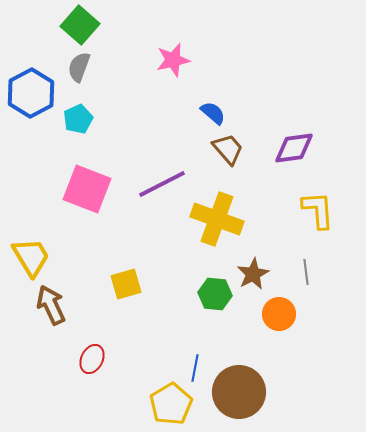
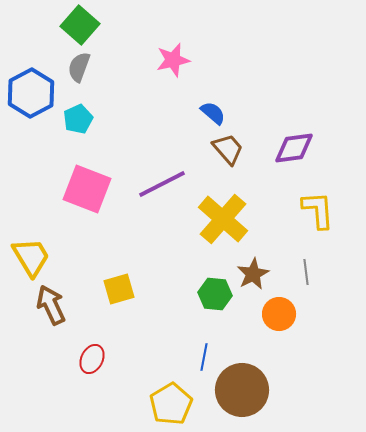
yellow cross: moved 6 px right; rotated 21 degrees clockwise
yellow square: moved 7 px left, 5 px down
blue line: moved 9 px right, 11 px up
brown circle: moved 3 px right, 2 px up
